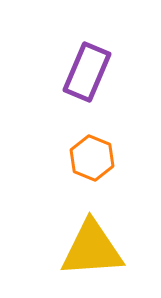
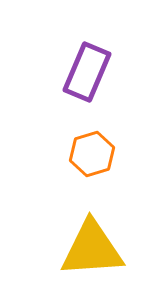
orange hexagon: moved 4 px up; rotated 21 degrees clockwise
